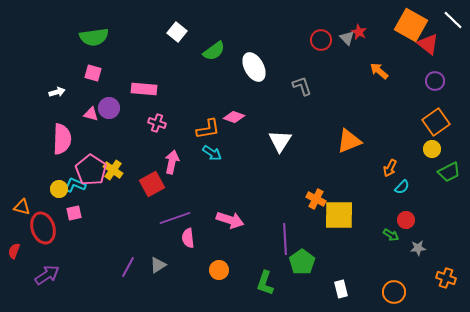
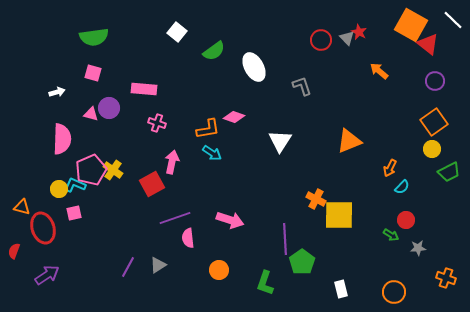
orange square at (436, 122): moved 2 px left
pink pentagon at (91, 170): rotated 16 degrees clockwise
